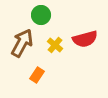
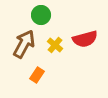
brown arrow: moved 2 px right, 1 px down
